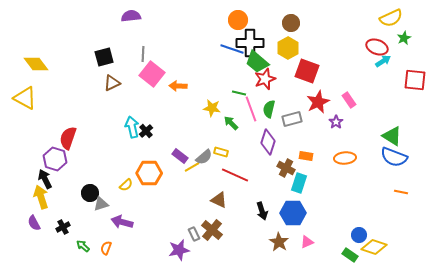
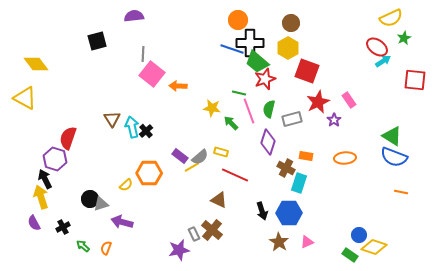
purple semicircle at (131, 16): moved 3 px right
red ellipse at (377, 47): rotated 15 degrees clockwise
black square at (104, 57): moved 7 px left, 16 px up
brown triangle at (112, 83): moved 36 px down; rotated 36 degrees counterclockwise
pink line at (251, 109): moved 2 px left, 2 px down
purple star at (336, 122): moved 2 px left, 2 px up
gray semicircle at (204, 157): moved 4 px left
black circle at (90, 193): moved 6 px down
blue hexagon at (293, 213): moved 4 px left
